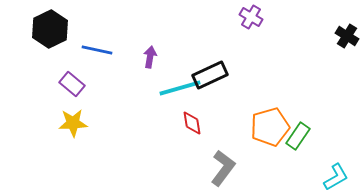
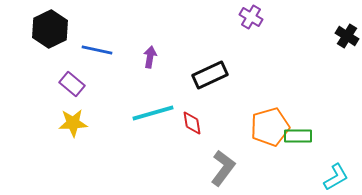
cyan line: moved 27 px left, 25 px down
green rectangle: rotated 56 degrees clockwise
